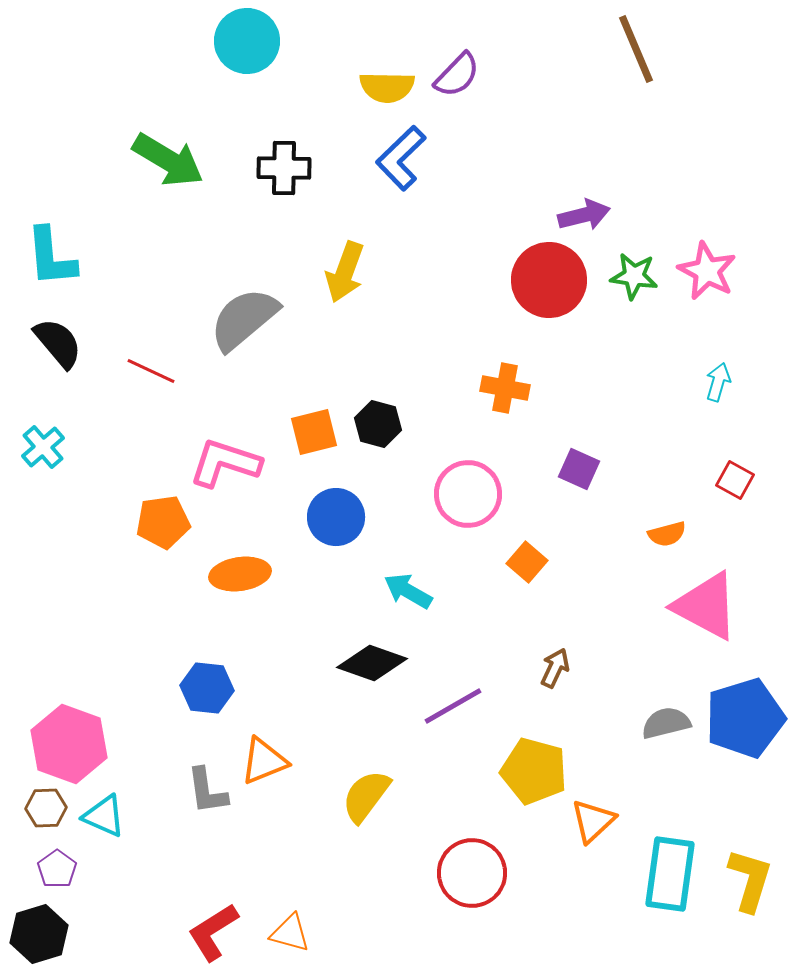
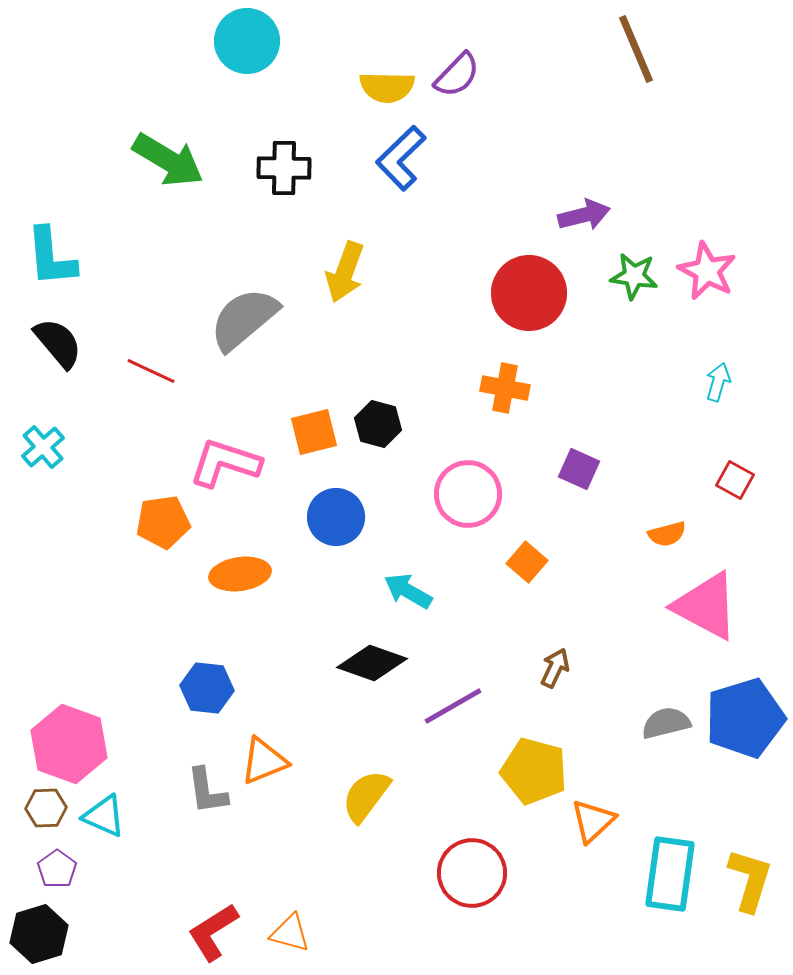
red circle at (549, 280): moved 20 px left, 13 px down
